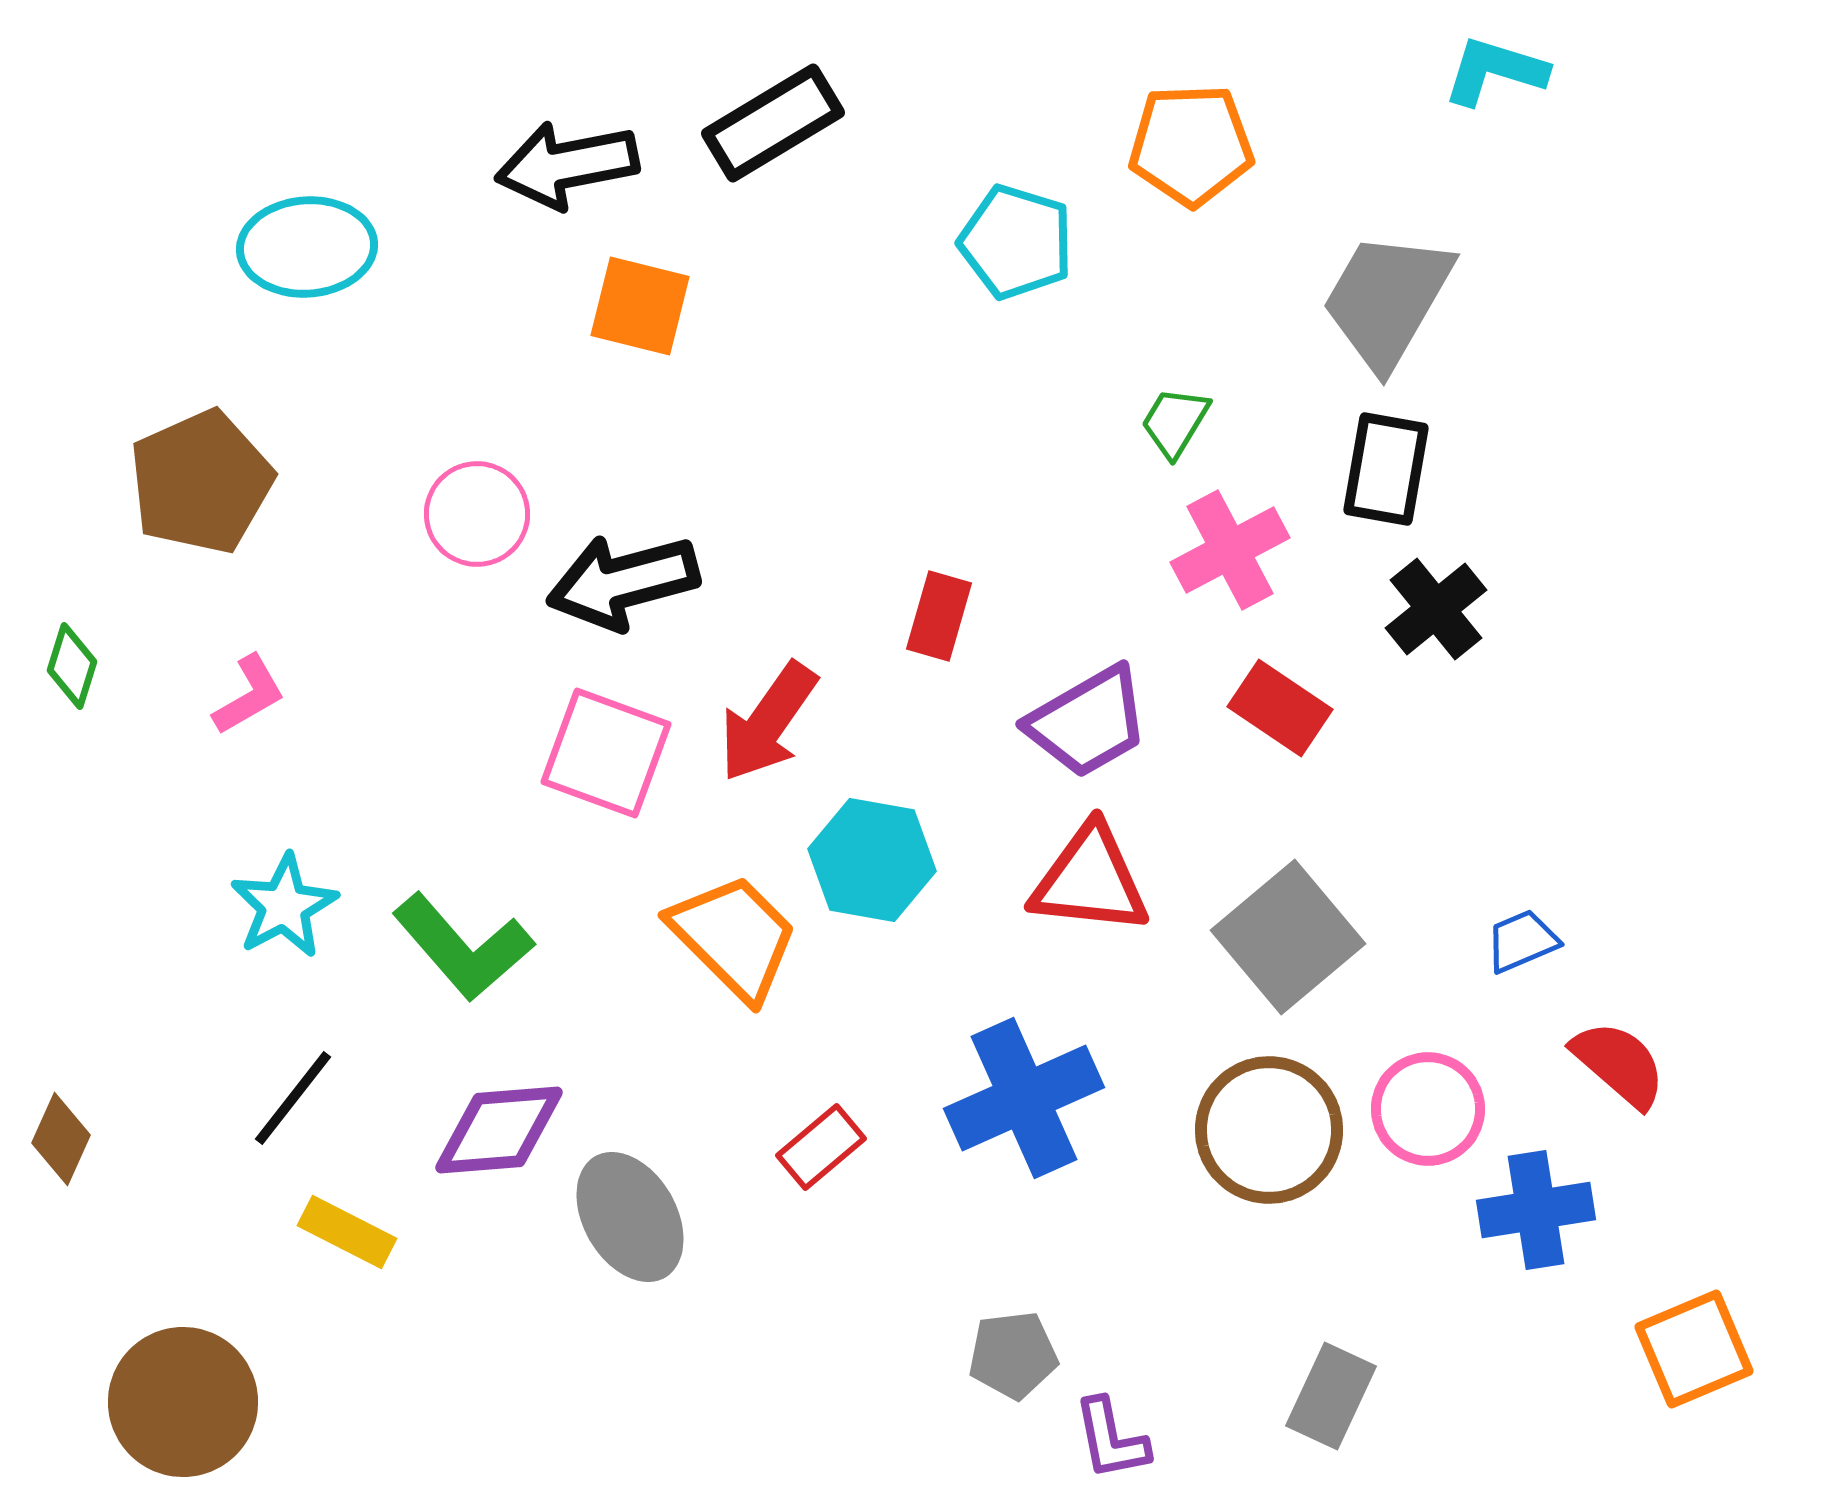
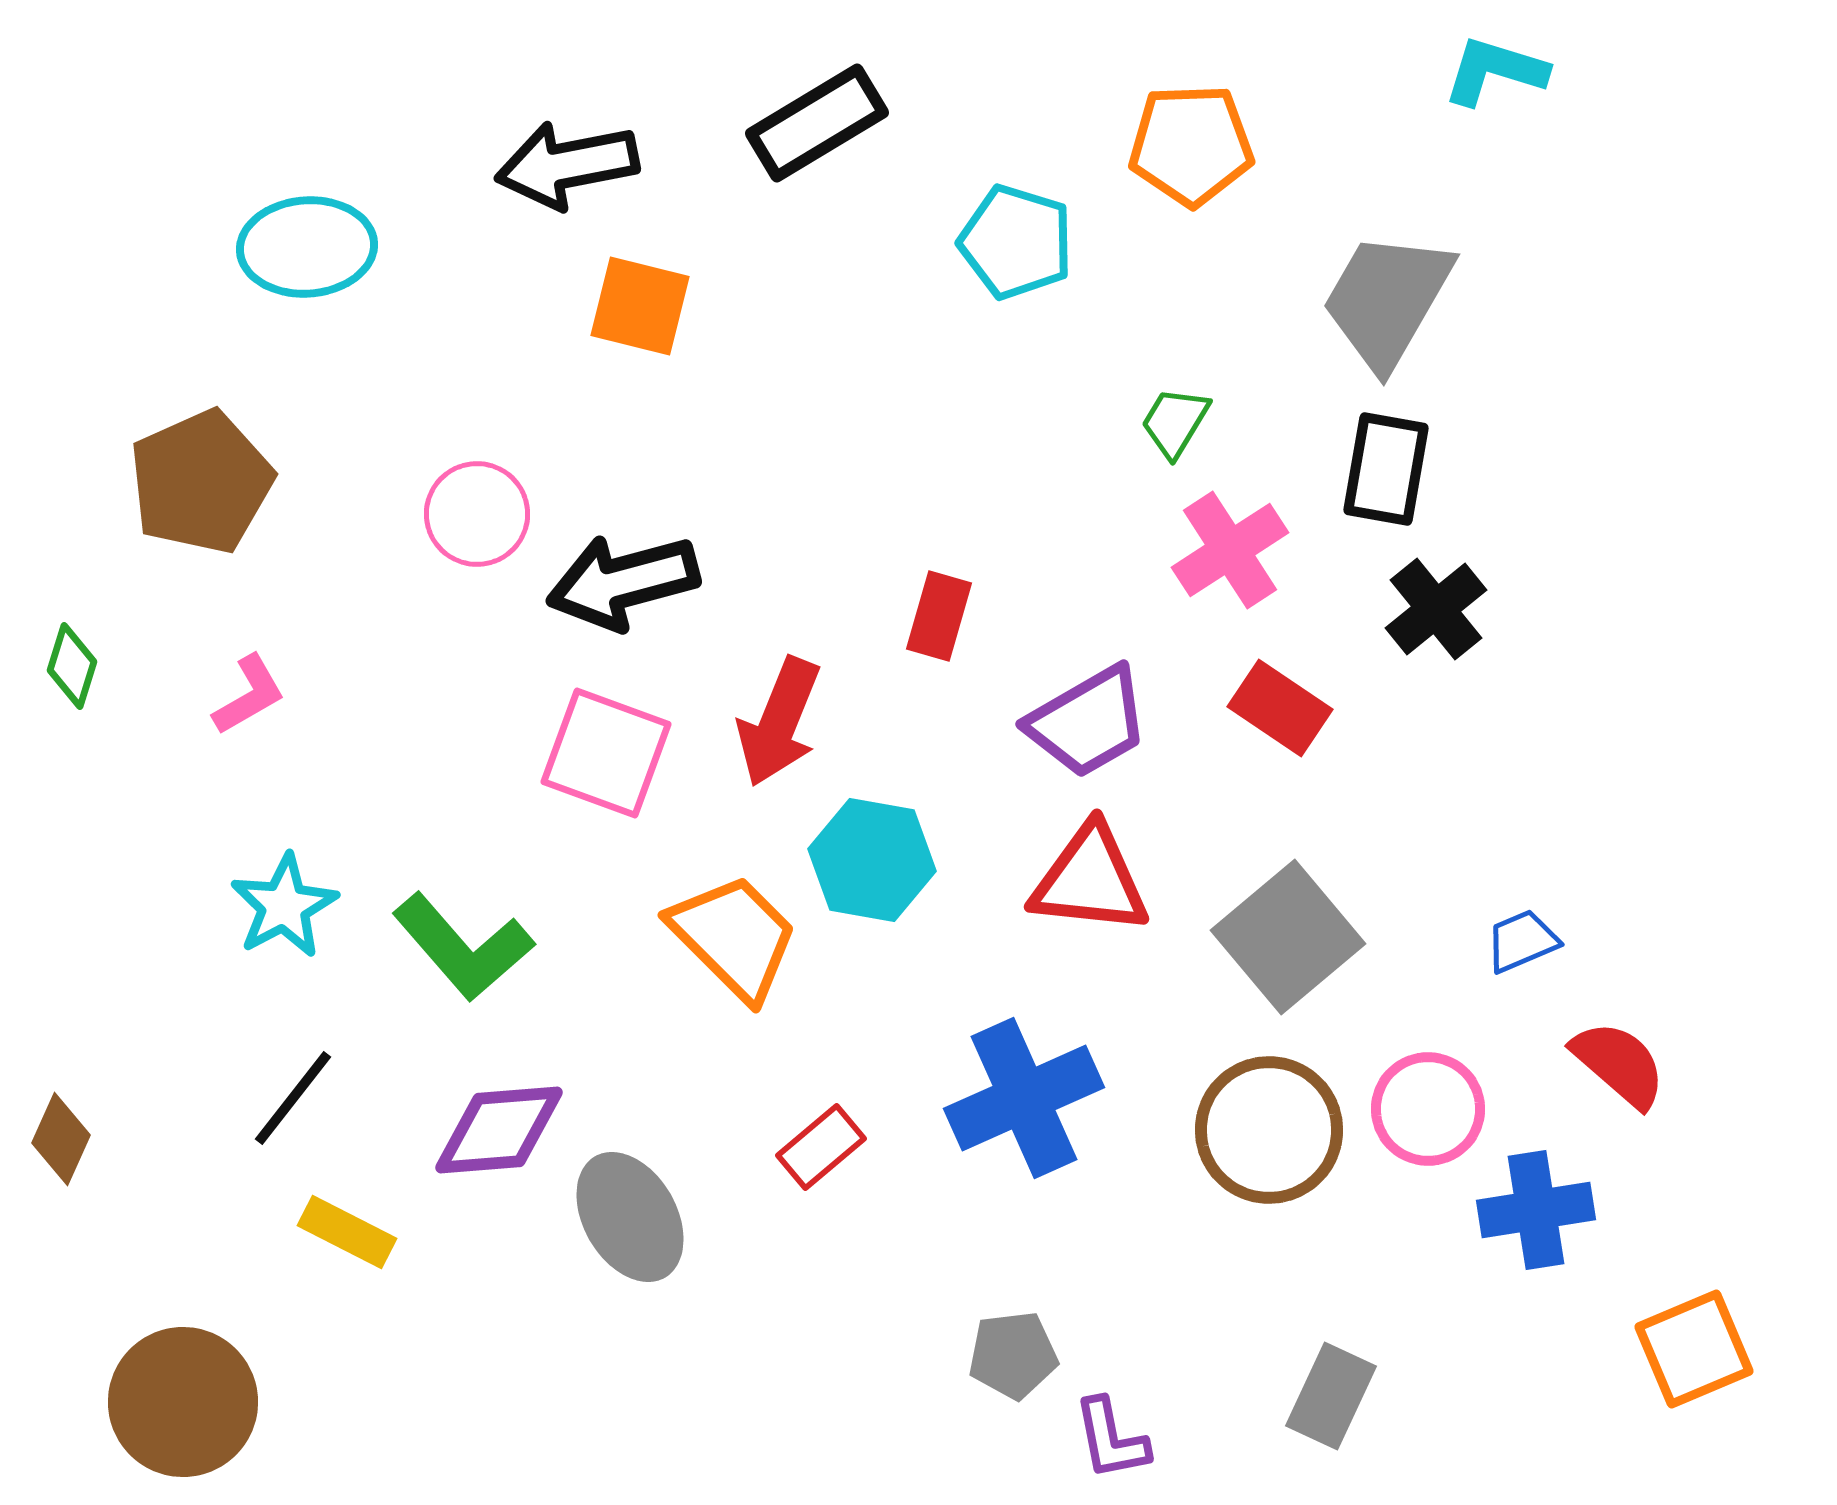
black rectangle at (773, 123): moved 44 px right
pink cross at (1230, 550): rotated 5 degrees counterclockwise
red arrow at (768, 722): moved 11 px right; rotated 13 degrees counterclockwise
